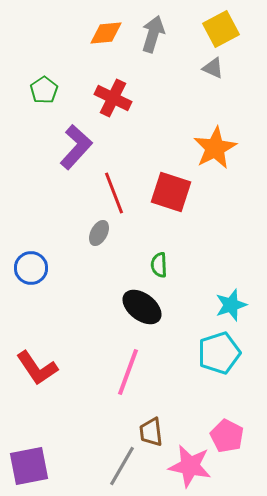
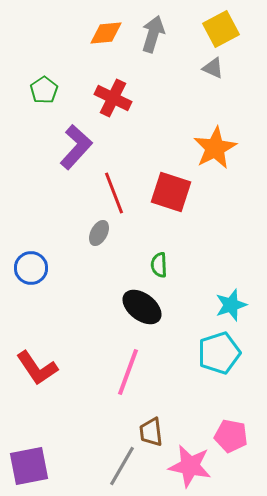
pink pentagon: moved 4 px right; rotated 16 degrees counterclockwise
